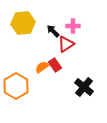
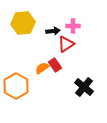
black arrow: rotated 128 degrees clockwise
orange semicircle: moved 1 px down
